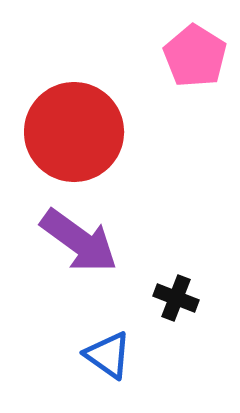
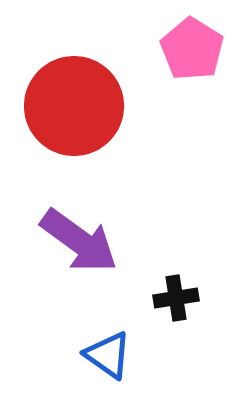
pink pentagon: moved 3 px left, 7 px up
red circle: moved 26 px up
black cross: rotated 30 degrees counterclockwise
